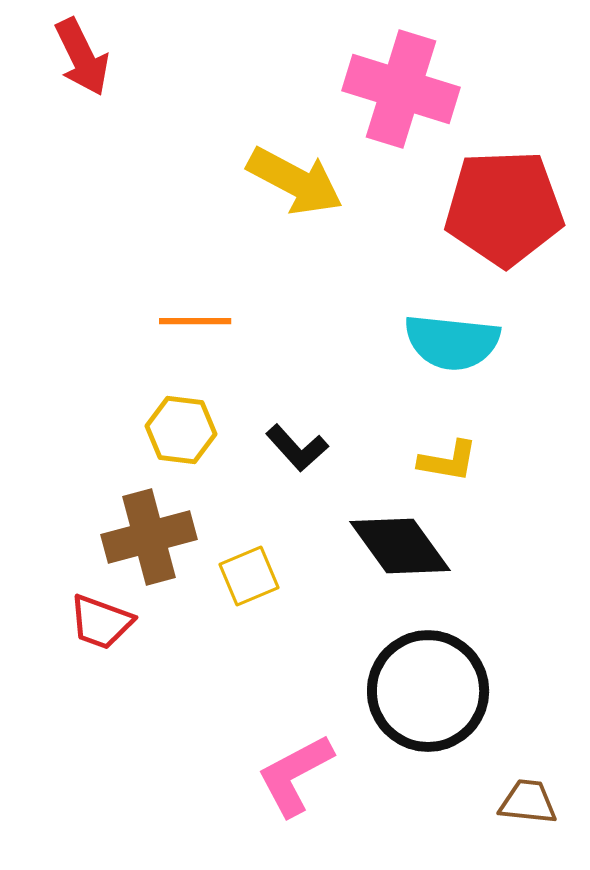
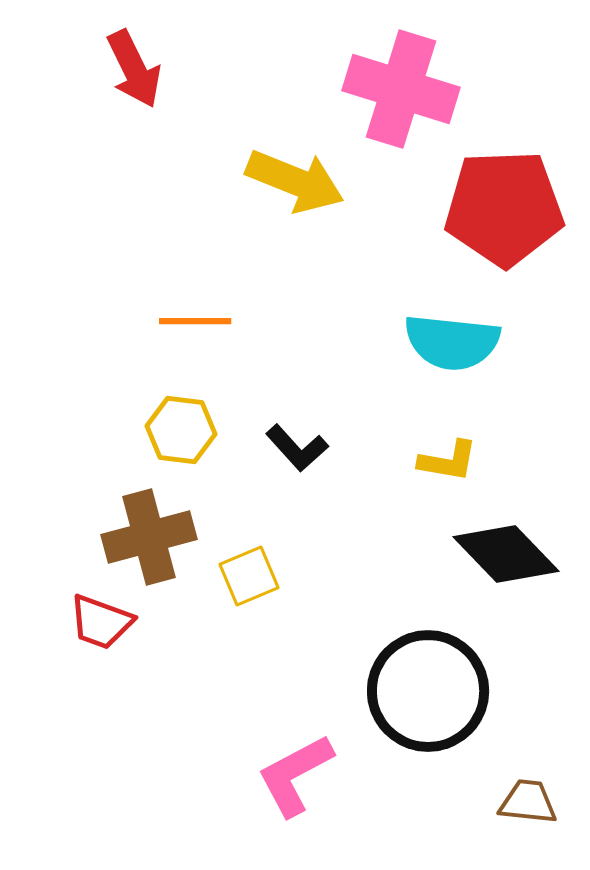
red arrow: moved 52 px right, 12 px down
yellow arrow: rotated 6 degrees counterclockwise
black diamond: moved 106 px right, 8 px down; rotated 8 degrees counterclockwise
